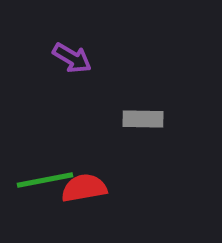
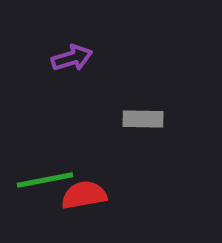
purple arrow: rotated 48 degrees counterclockwise
red semicircle: moved 7 px down
